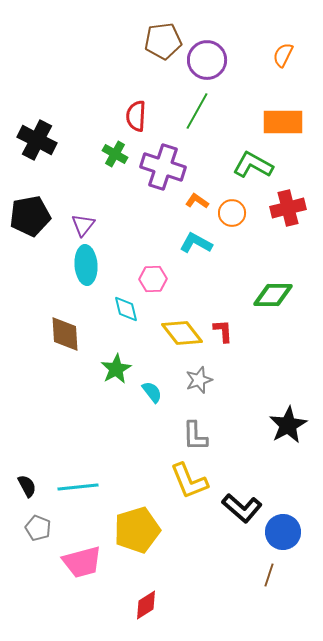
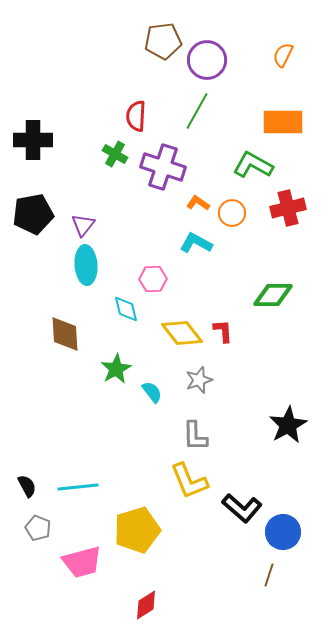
black cross: moved 4 px left; rotated 27 degrees counterclockwise
orange L-shape: moved 1 px right, 2 px down
black pentagon: moved 3 px right, 2 px up
